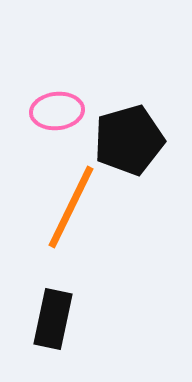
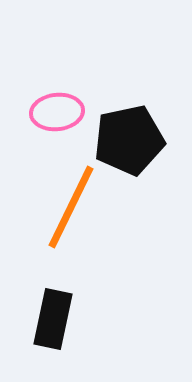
pink ellipse: moved 1 px down
black pentagon: rotated 4 degrees clockwise
